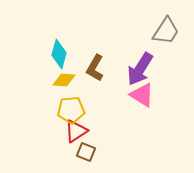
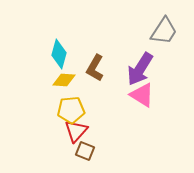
gray trapezoid: moved 2 px left
red triangle: rotated 15 degrees counterclockwise
brown square: moved 1 px left, 1 px up
